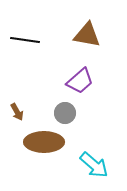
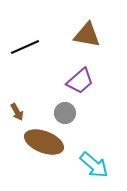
black line: moved 7 px down; rotated 32 degrees counterclockwise
brown ellipse: rotated 21 degrees clockwise
